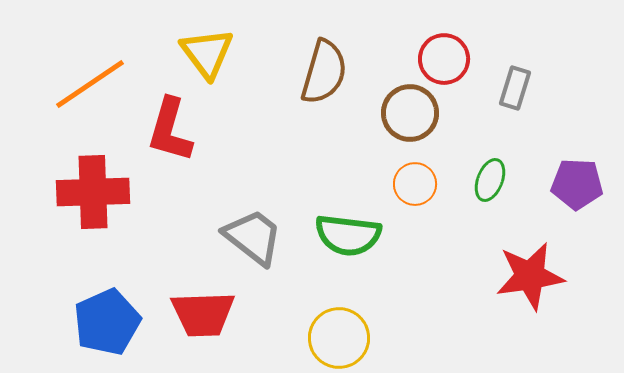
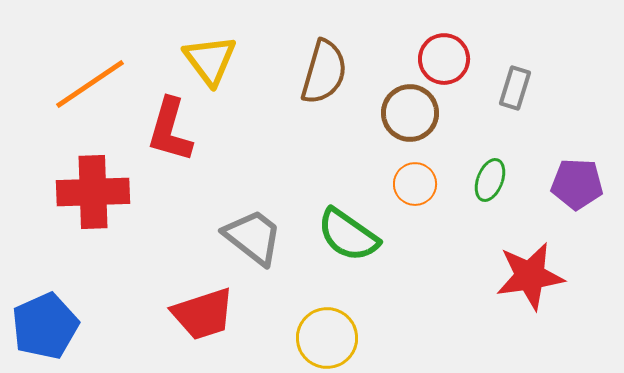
yellow triangle: moved 3 px right, 7 px down
green semicircle: rotated 28 degrees clockwise
red trapezoid: rotated 16 degrees counterclockwise
blue pentagon: moved 62 px left, 4 px down
yellow circle: moved 12 px left
